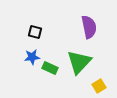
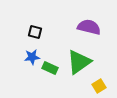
purple semicircle: rotated 65 degrees counterclockwise
green triangle: rotated 12 degrees clockwise
